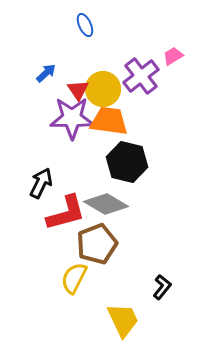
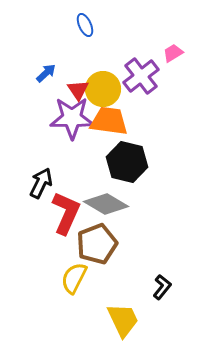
pink trapezoid: moved 3 px up
red L-shape: rotated 51 degrees counterclockwise
